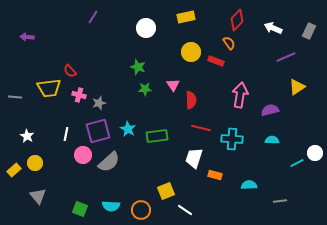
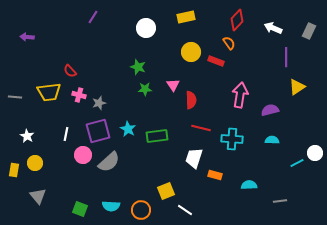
purple line at (286, 57): rotated 66 degrees counterclockwise
yellow trapezoid at (49, 88): moved 4 px down
yellow rectangle at (14, 170): rotated 40 degrees counterclockwise
